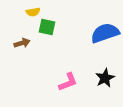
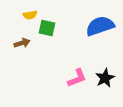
yellow semicircle: moved 3 px left, 3 px down
green square: moved 1 px down
blue semicircle: moved 5 px left, 7 px up
pink L-shape: moved 9 px right, 4 px up
